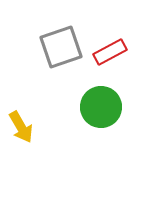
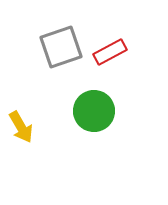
green circle: moved 7 px left, 4 px down
